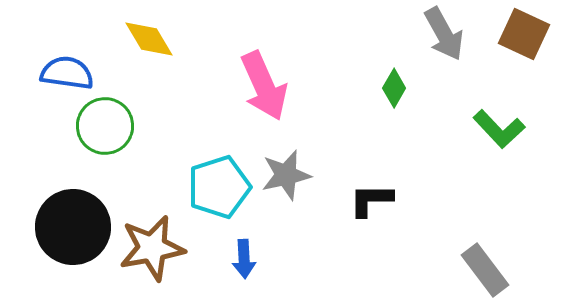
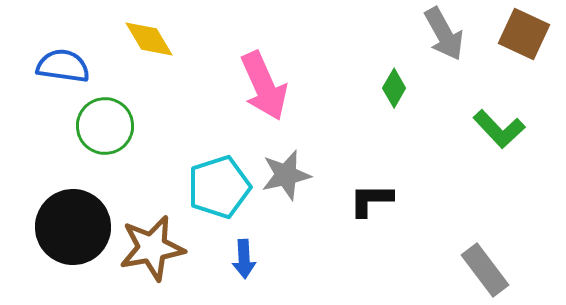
blue semicircle: moved 4 px left, 7 px up
